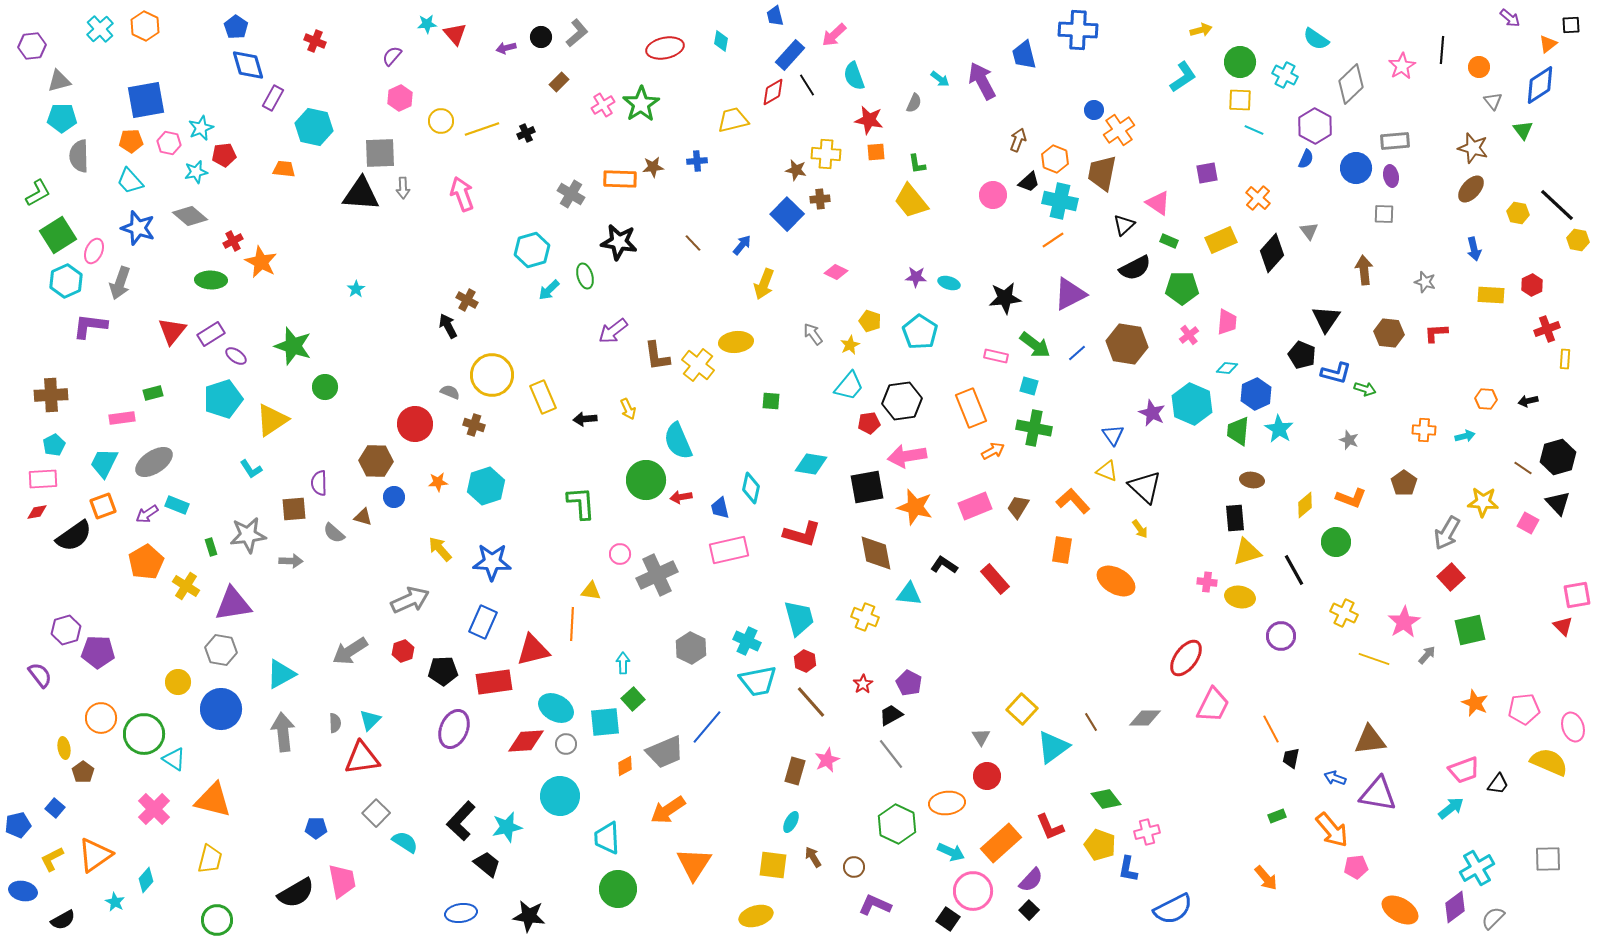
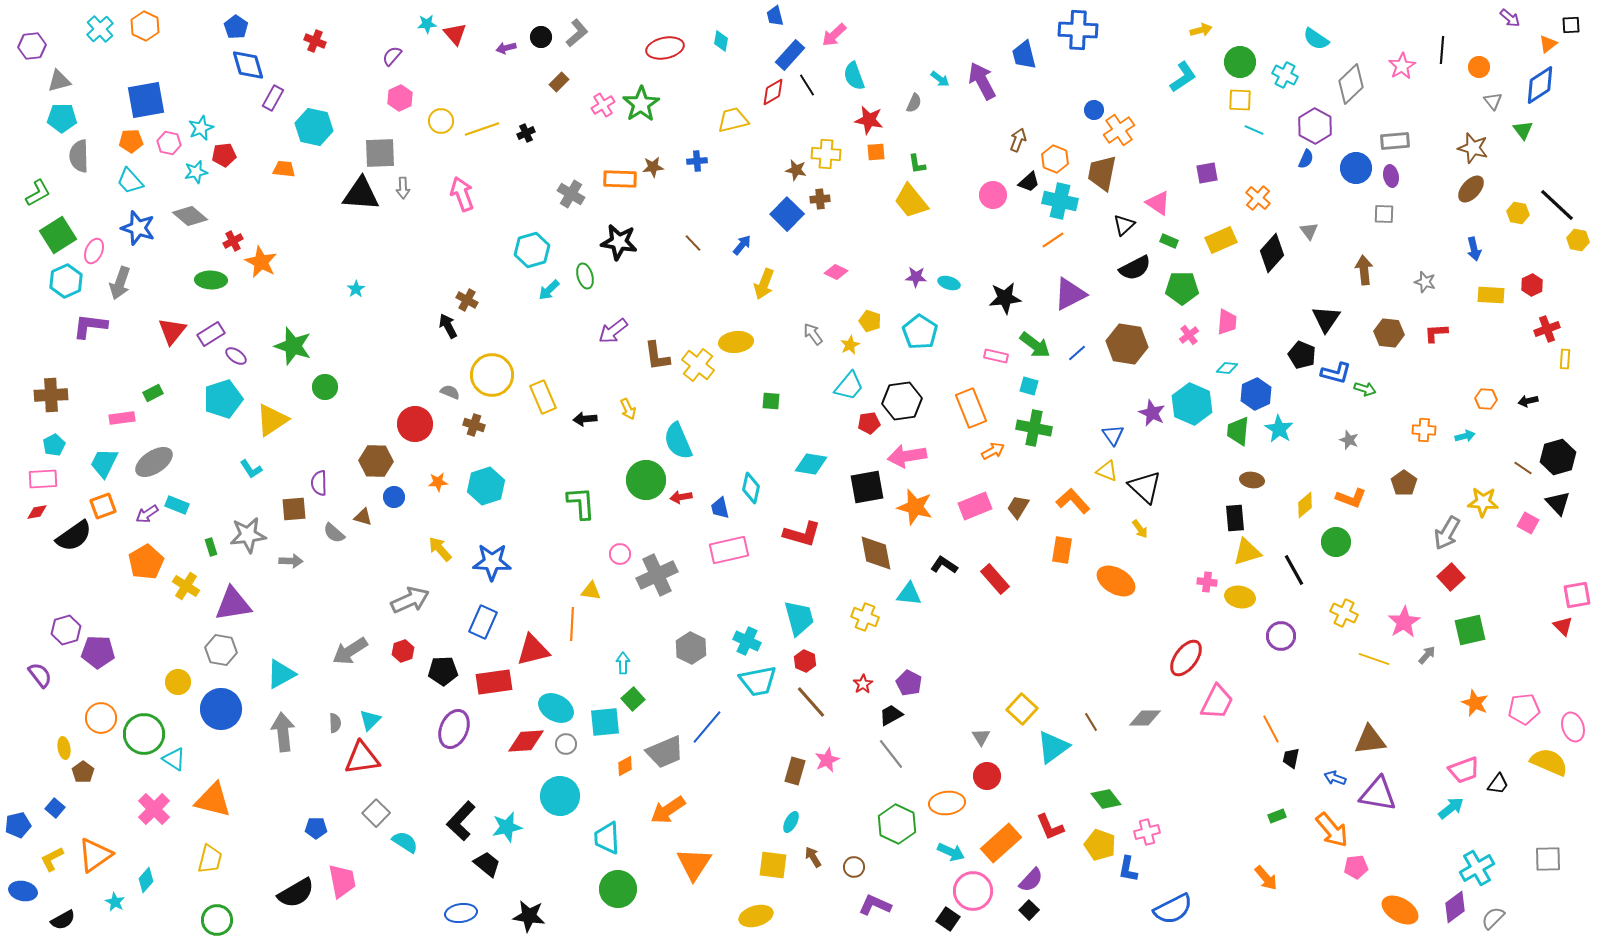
green rectangle at (153, 393): rotated 12 degrees counterclockwise
pink trapezoid at (1213, 705): moved 4 px right, 3 px up
